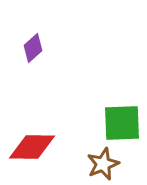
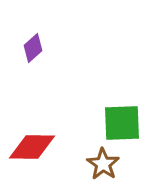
brown star: rotated 16 degrees counterclockwise
